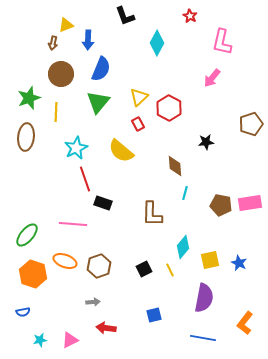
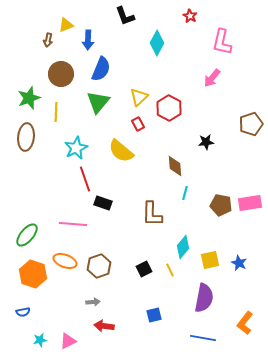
brown arrow at (53, 43): moved 5 px left, 3 px up
red arrow at (106, 328): moved 2 px left, 2 px up
pink triangle at (70, 340): moved 2 px left, 1 px down
